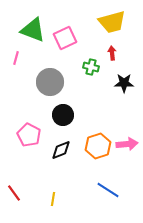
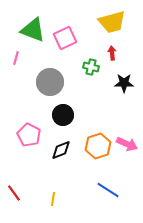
pink arrow: rotated 30 degrees clockwise
